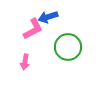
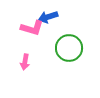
pink L-shape: moved 1 px left, 1 px up; rotated 45 degrees clockwise
green circle: moved 1 px right, 1 px down
